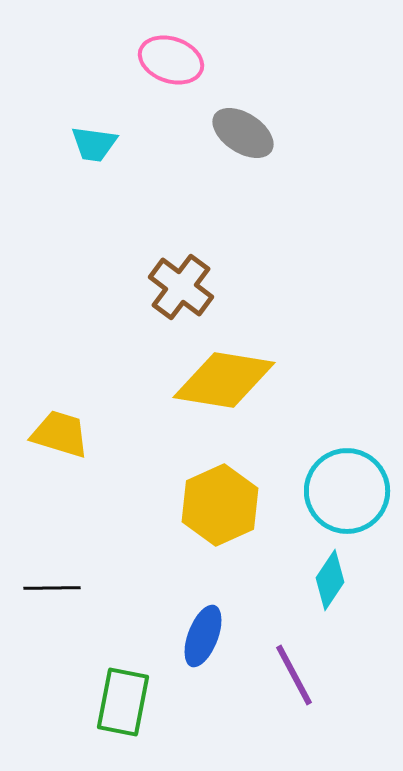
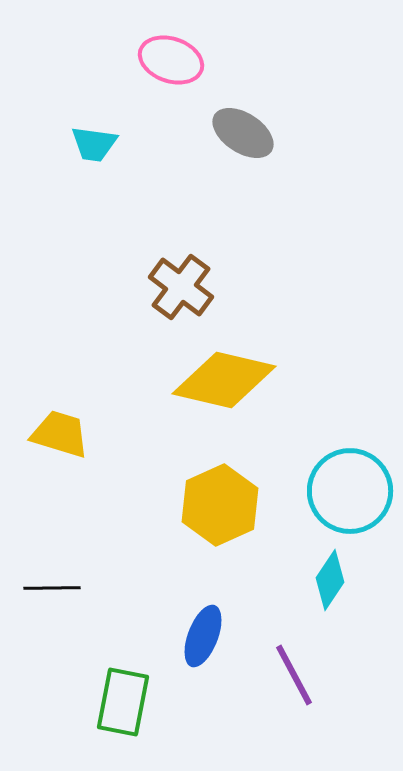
yellow diamond: rotated 4 degrees clockwise
cyan circle: moved 3 px right
